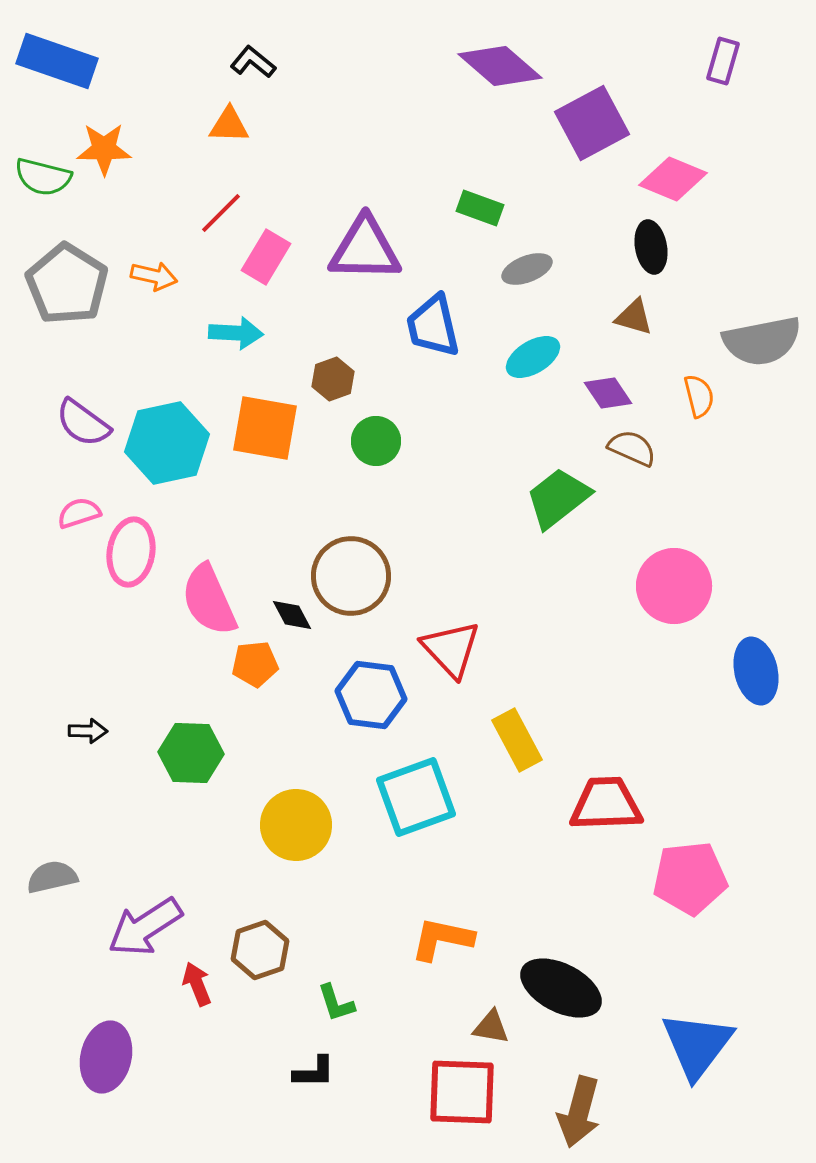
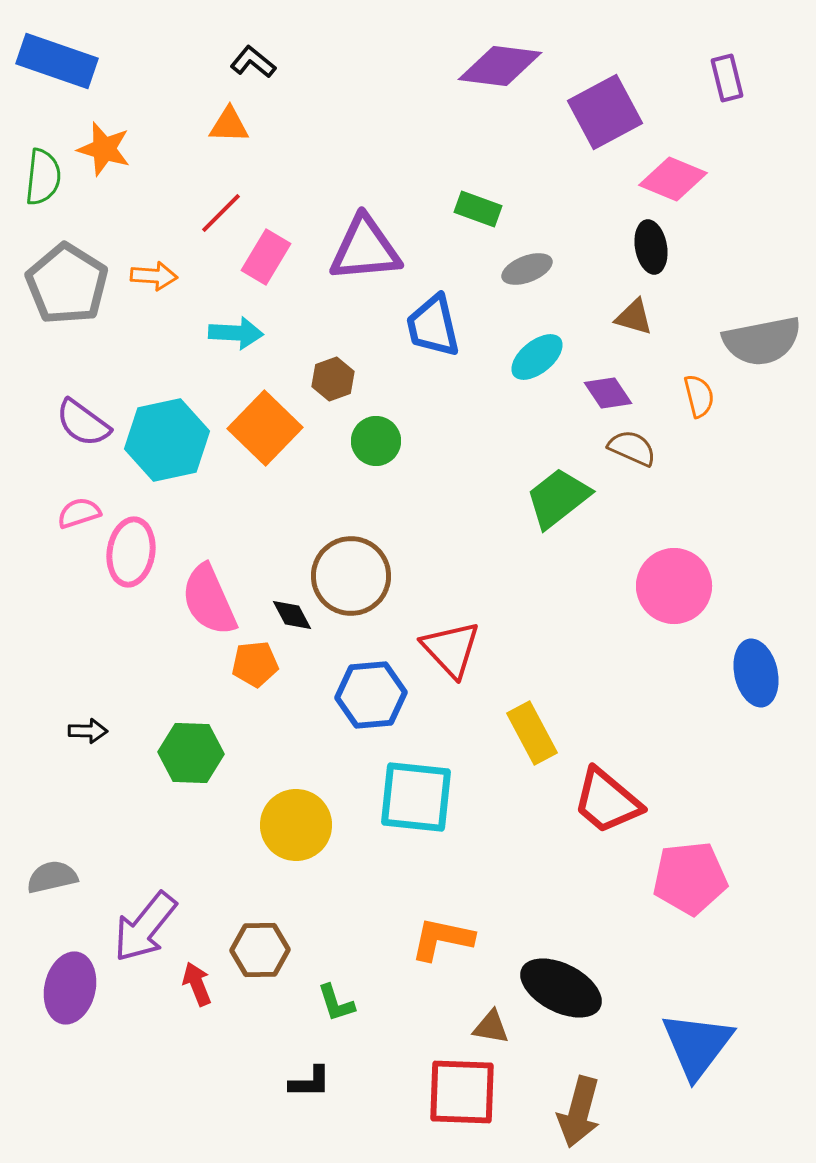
purple rectangle at (723, 61): moved 4 px right, 17 px down; rotated 30 degrees counterclockwise
purple diamond at (500, 66): rotated 34 degrees counterclockwise
purple square at (592, 123): moved 13 px right, 11 px up
orange star at (104, 149): rotated 16 degrees clockwise
green semicircle at (43, 177): rotated 98 degrees counterclockwise
green rectangle at (480, 208): moved 2 px left, 1 px down
purple triangle at (365, 249): rotated 6 degrees counterclockwise
orange arrow at (154, 276): rotated 9 degrees counterclockwise
cyan ellipse at (533, 357): moved 4 px right; rotated 8 degrees counterclockwise
orange square at (265, 428): rotated 34 degrees clockwise
cyan hexagon at (167, 443): moved 3 px up
blue ellipse at (756, 671): moved 2 px down
blue hexagon at (371, 695): rotated 12 degrees counterclockwise
yellow rectangle at (517, 740): moved 15 px right, 7 px up
cyan square at (416, 797): rotated 26 degrees clockwise
red trapezoid at (606, 804): moved 1 px right, 3 px up; rotated 138 degrees counterclockwise
purple arrow at (145, 927): rotated 18 degrees counterclockwise
brown hexagon at (260, 950): rotated 18 degrees clockwise
purple ellipse at (106, 1057): moved 36 px left, 69 px up
black L-shape at (314, 1072): moved 4 px left, 10 px down
